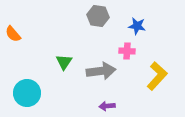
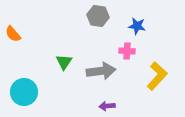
cyan circle: moved 3 px left, 1 px up
